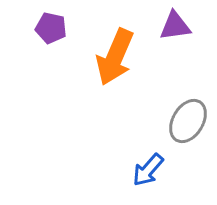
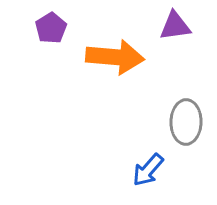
purple pentagon: rotated 28 degrees clockwise
orange arrow: rotated 108 degrees counterclockwise
gray ellipse: moved 2 px left, 1 px down; rotated 30 degrees counterclockwise
